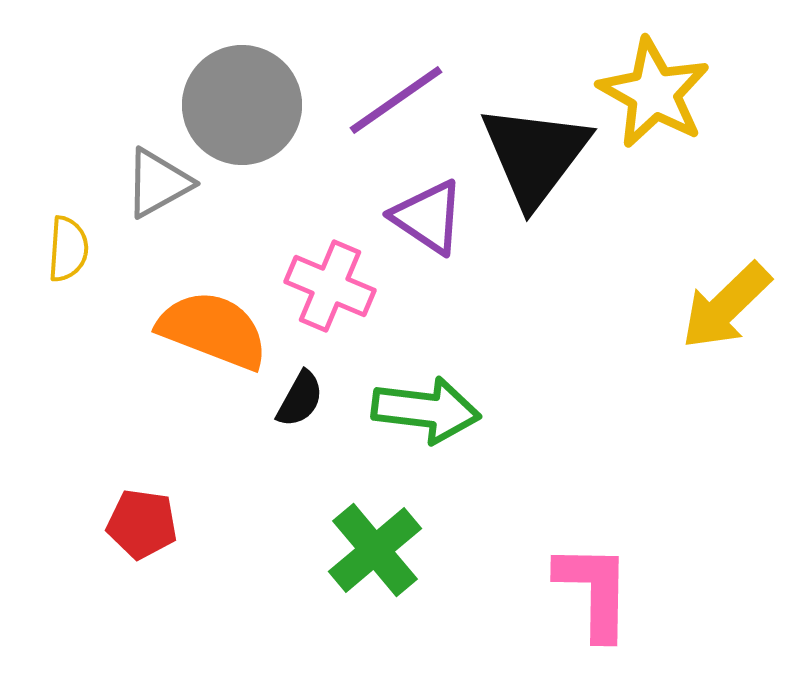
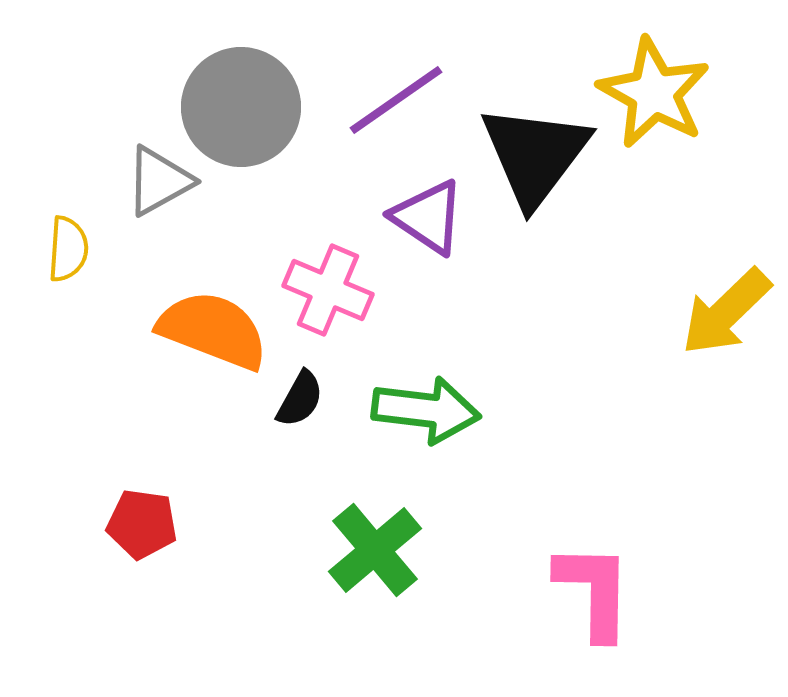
gray circle: moved 1 px left, 2 px down
gray triangle: moved 1 px right, 2 px up
pink cross: moved 2 px left, 4 px down
yellow arrow: moved 6 px down
